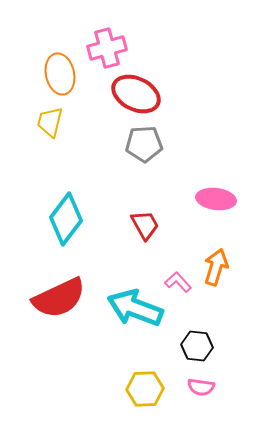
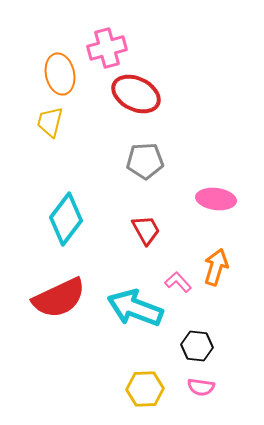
gray pentagon: moved 1 px right, 17 px down
red trapezoid: moved 1 px right, 5 px down
